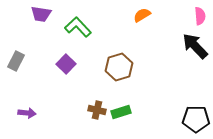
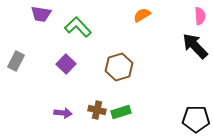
purple arrow: moved 36 px right
